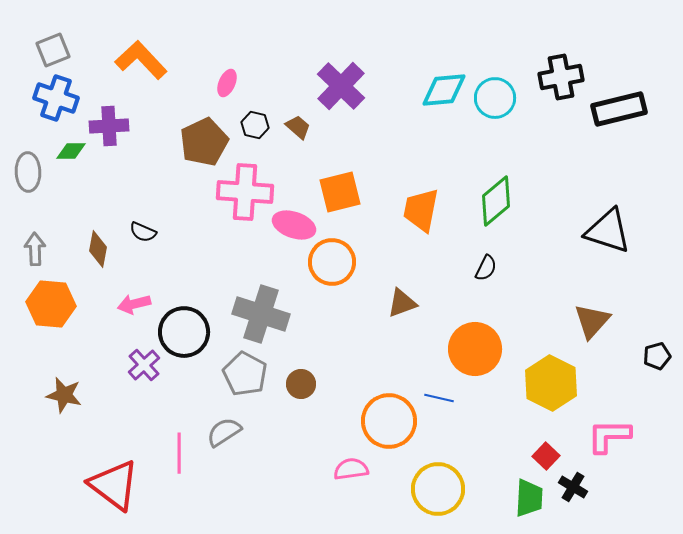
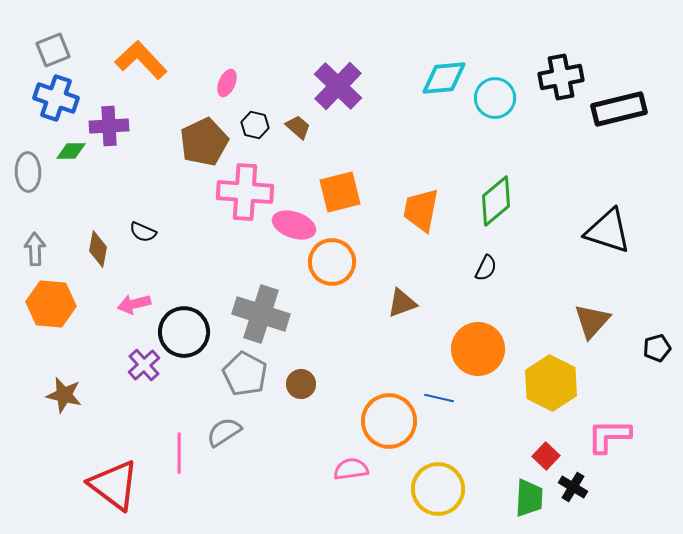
purple cross at (341, 86): moved 3 px left
cyan diamond at (444, 90): moved 12 px up
orange circle at (475, 349): moved 3 px right
black pentagon at (657, 356): moved 8 px up
